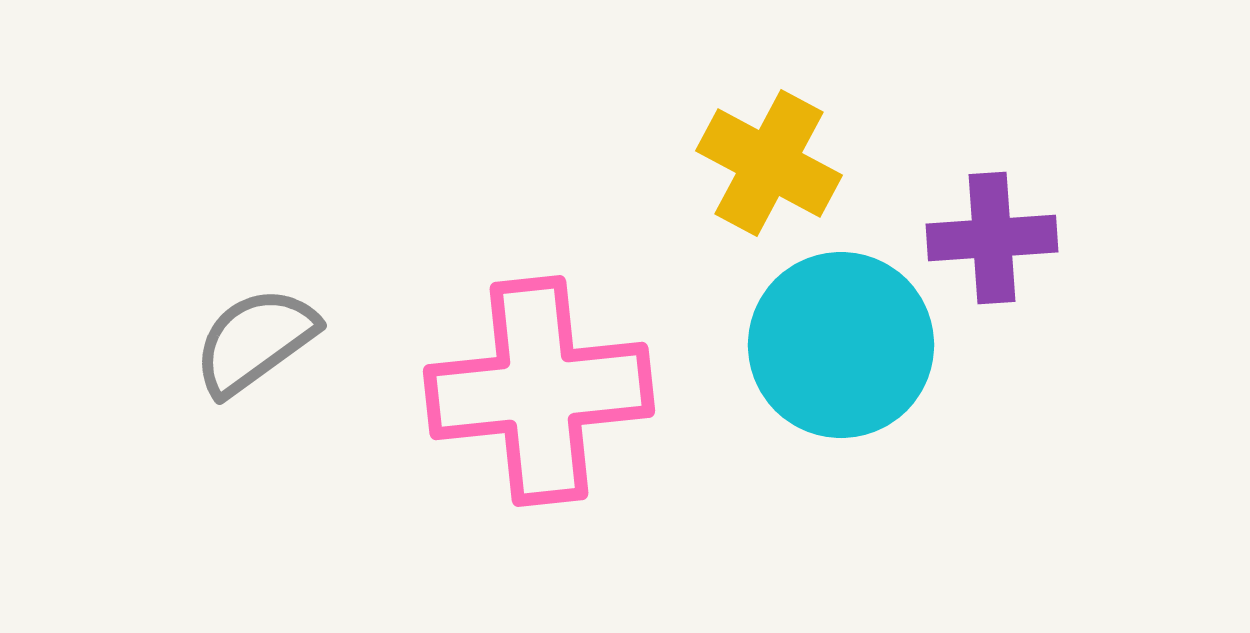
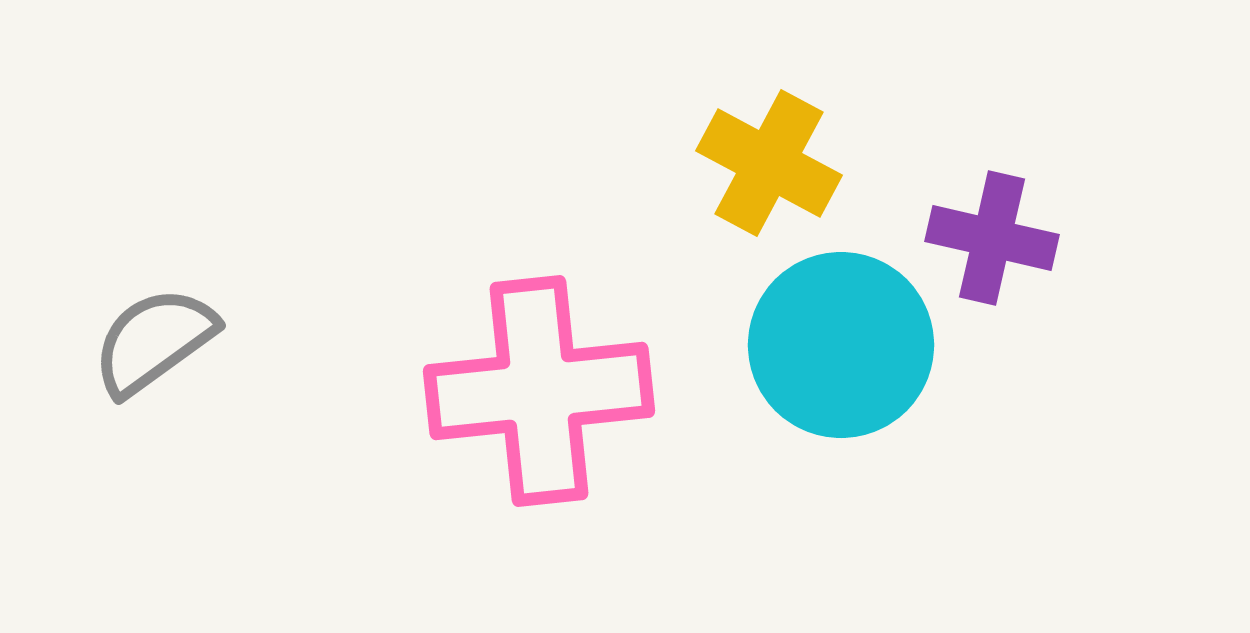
purple cross: rotated 17 degrees clockwise
gray semicircle: moved 101 px left
